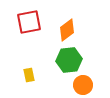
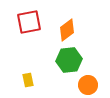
yellow rectangle: moved 1 px left, 5 px down
orange circle: moved 5 px right
